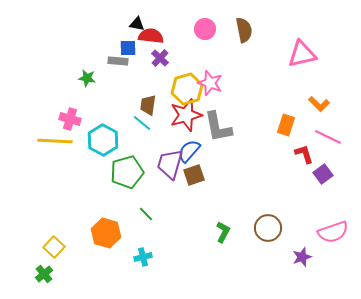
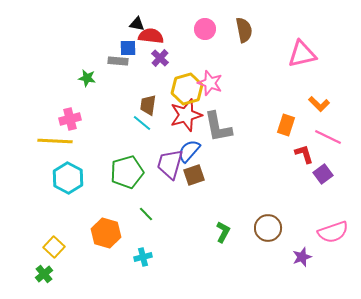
pink cross: rotated 30 degrees counterclockwise
cyan hexagon: moved 35 px left, 38 px down
